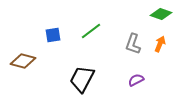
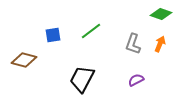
brown diamond: moved 1 px right, 1 px up
